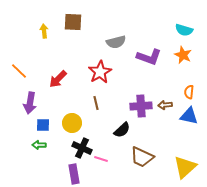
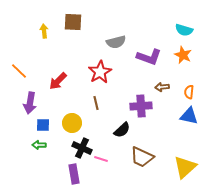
red arrow: moved 2 px down
brown arrow: moved 3 px left, 18 px up
